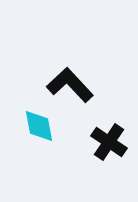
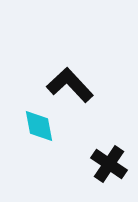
black cross: moved 22 px down
